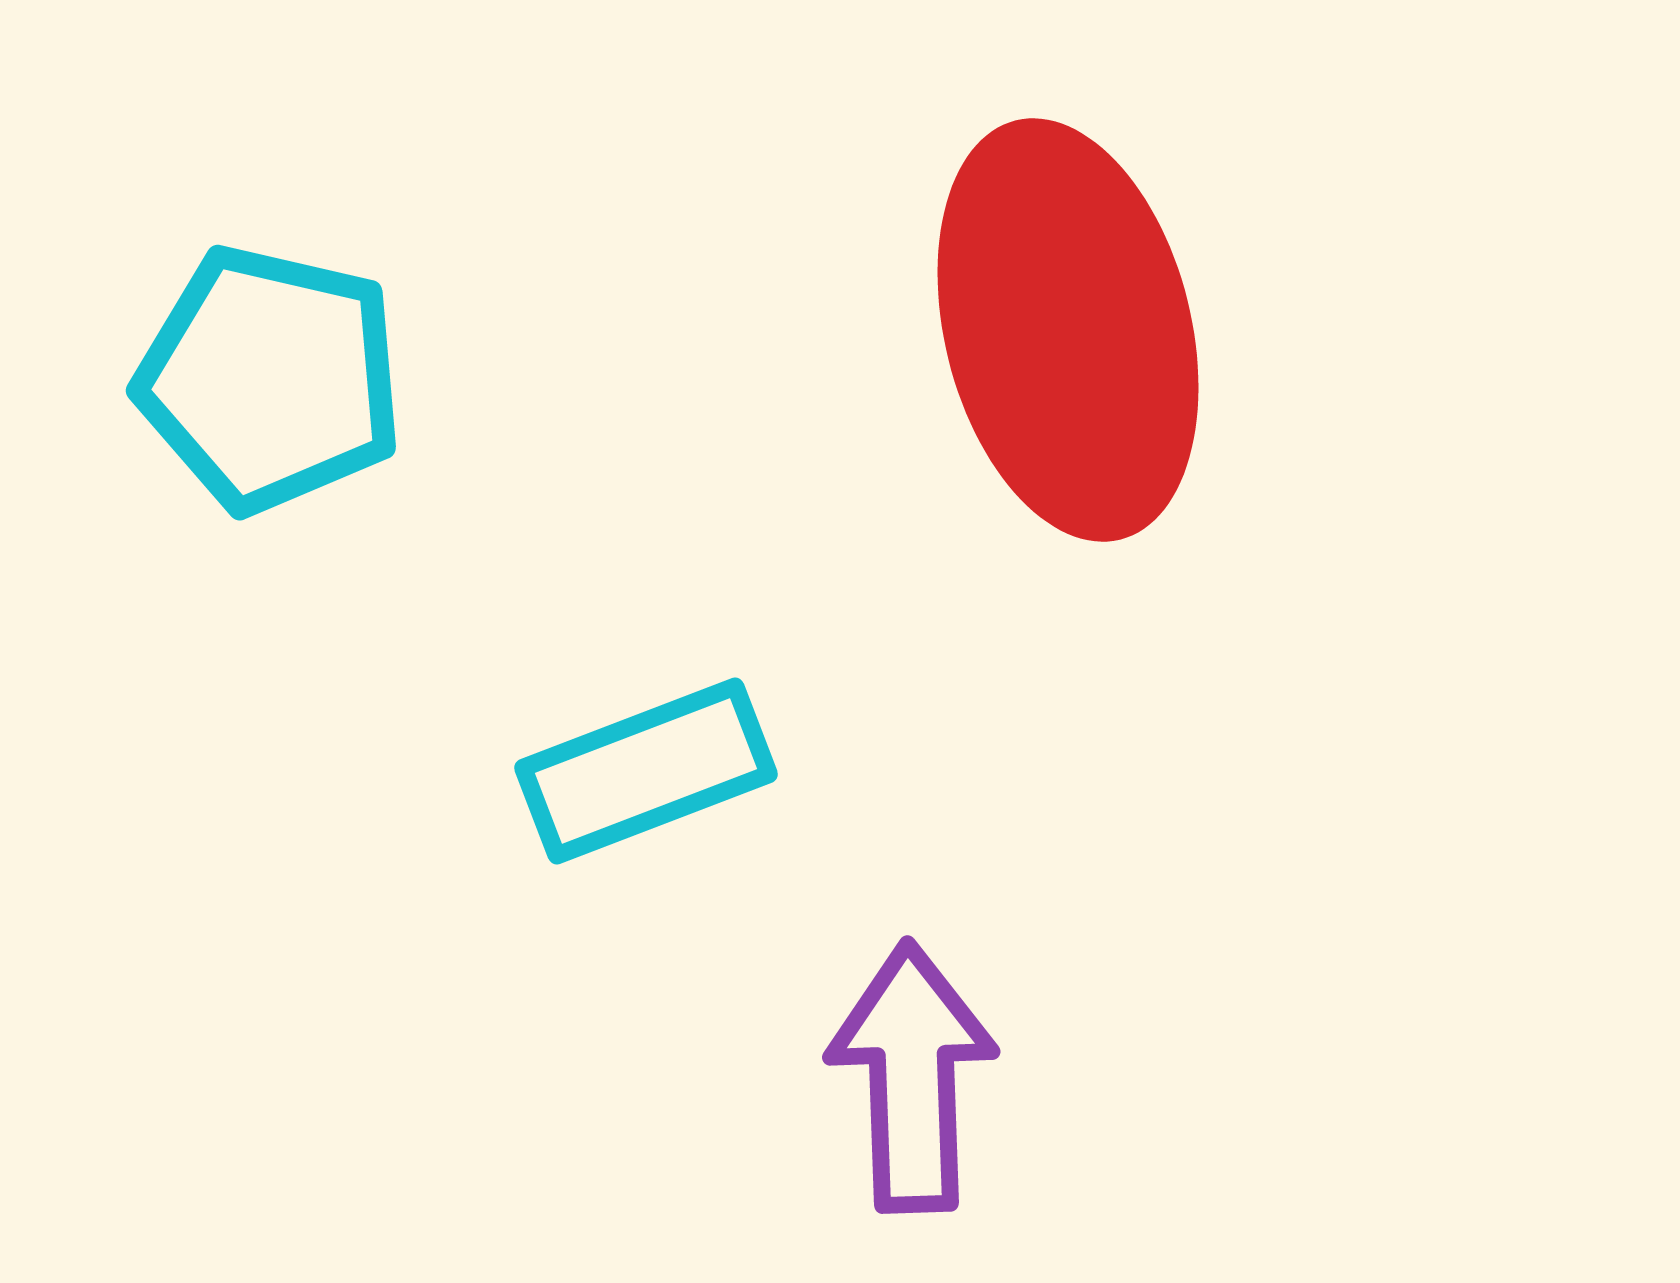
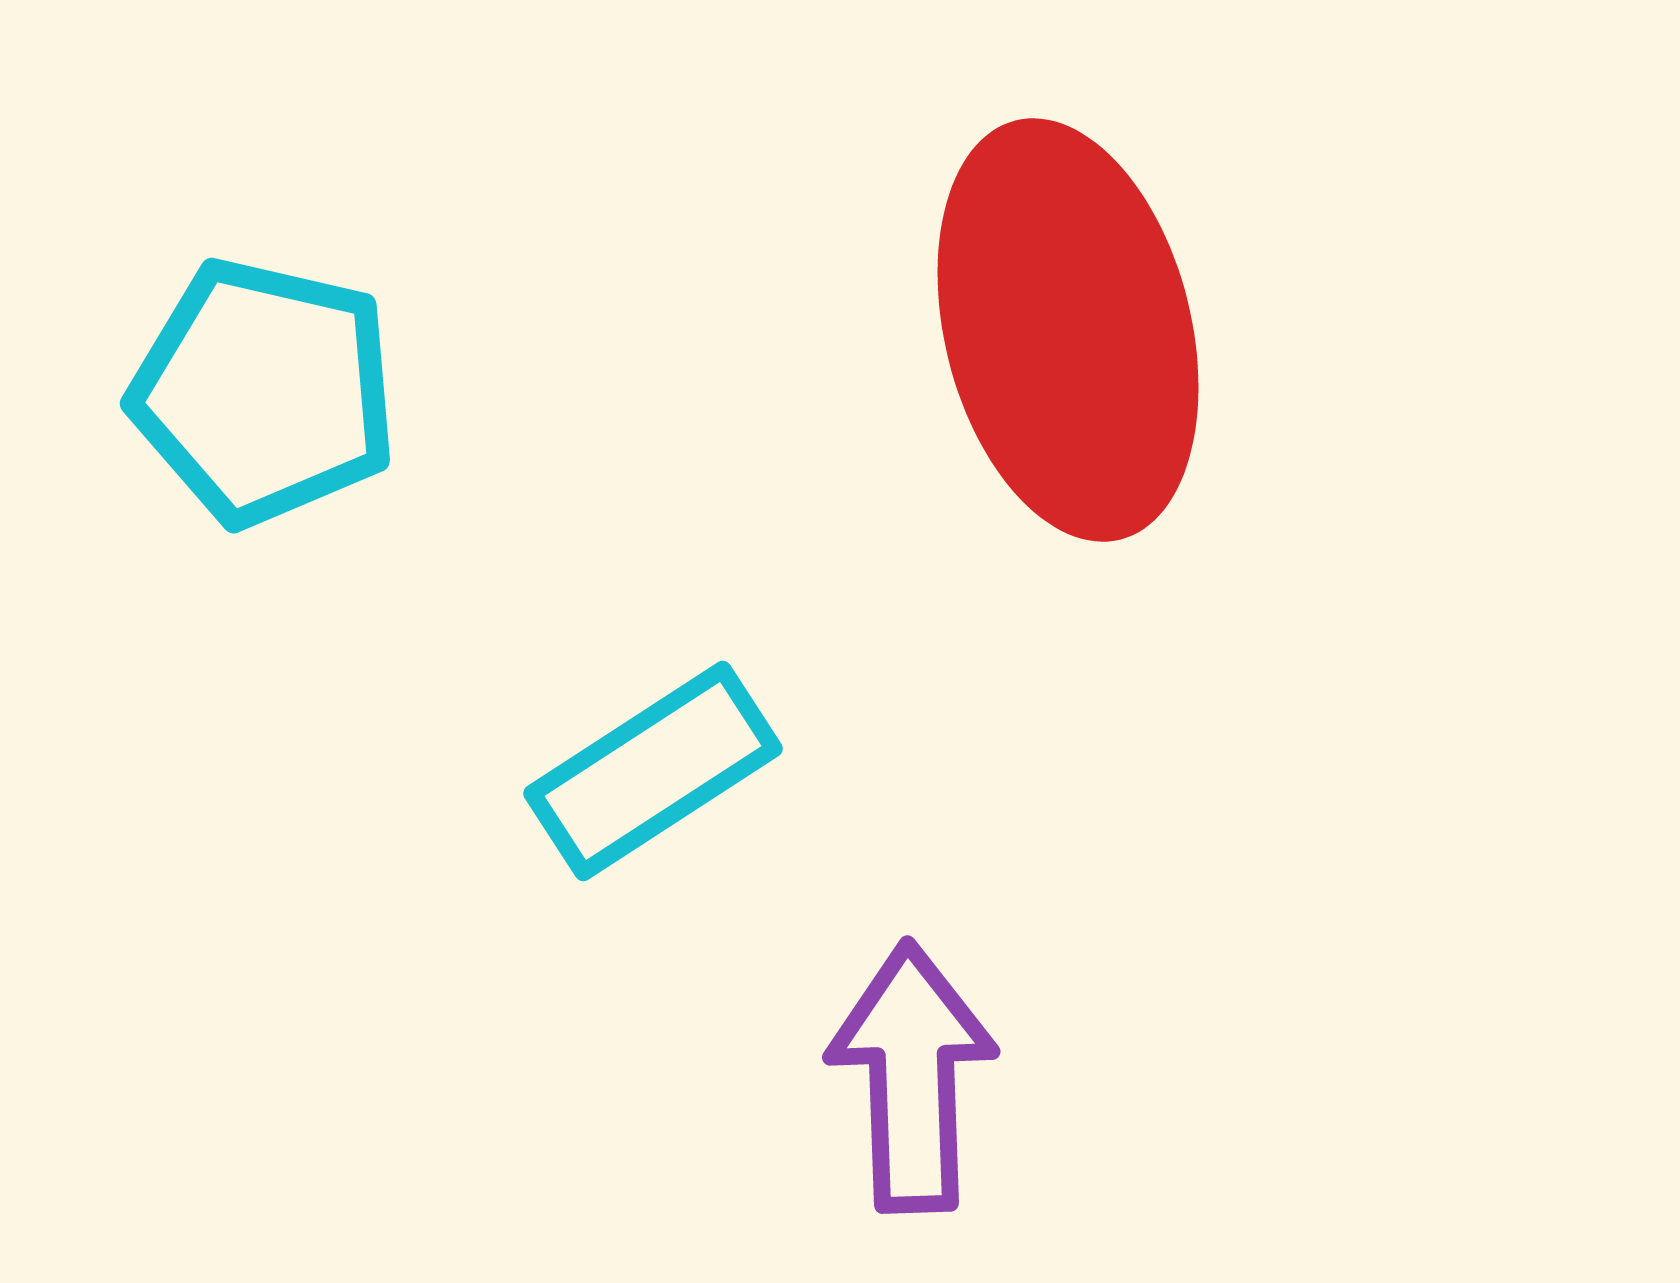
cyan pentagon: moved 6 px left, 13 px down
cyan rectangle: moved 7 px right; rotated 12 degrees counterclockwise
